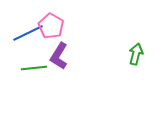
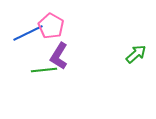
green arrow: rotated 35 degrees clockwise
green line: moved 10 px right, 2 px down
